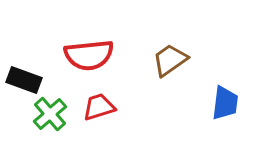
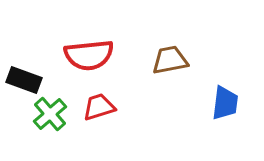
brown trapezoid: rotated 24 degrees clockwise
